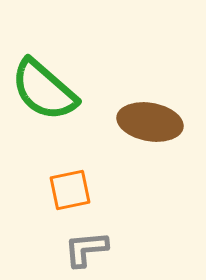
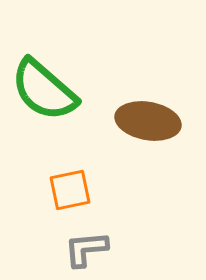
brown ellipse: moved 2 px left, 1 px up
